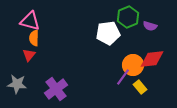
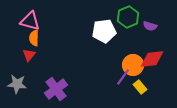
white pentagon: moved 4 px left, 2 px up
